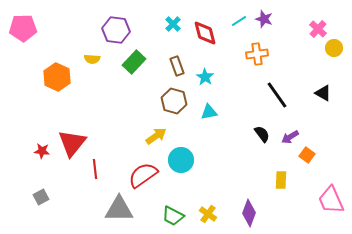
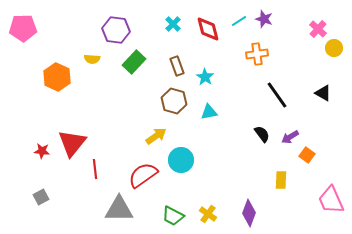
red diamond: moved 3 px right, 4 px up
